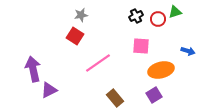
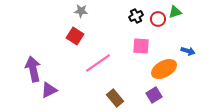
gray star: moved 4 px up; rotated 16 degrees clockwise
orange ellipse: moved 3 px right, 1 px up; rotated 15 degrees counterclockwise
